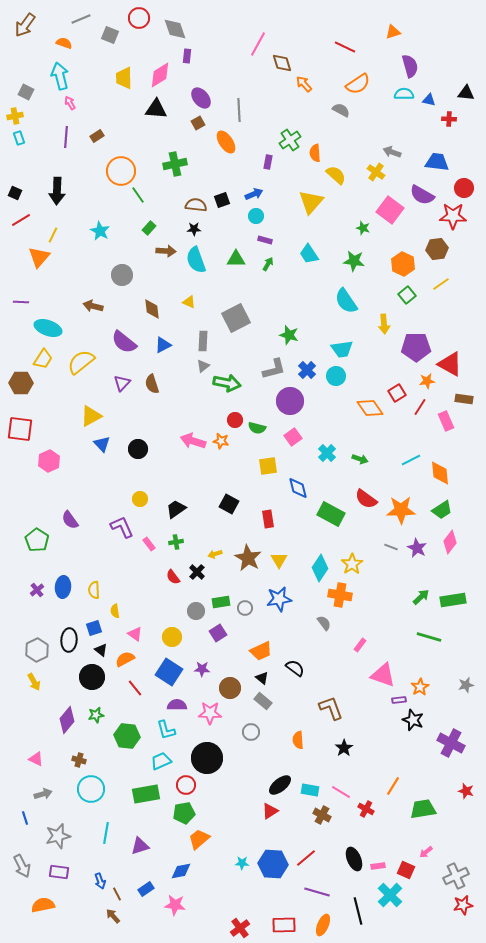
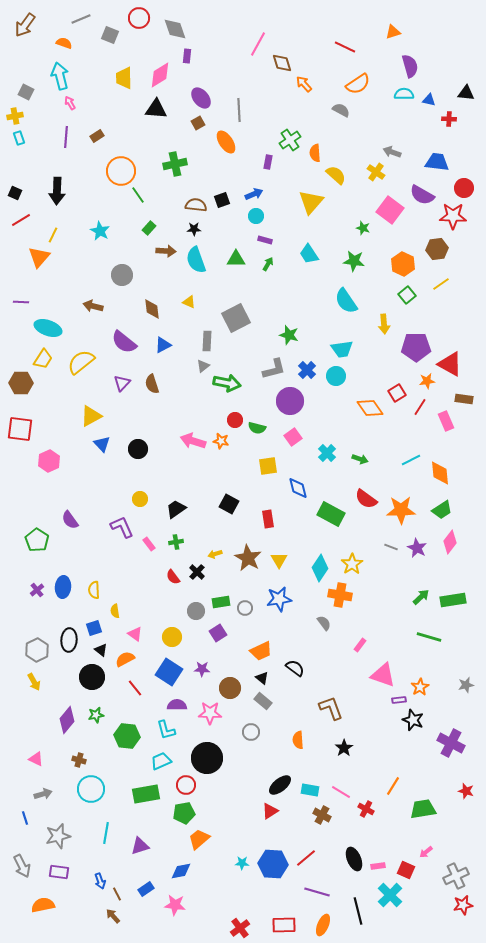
gray rectangle at (203, 341): moved 4 px right
